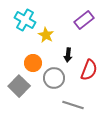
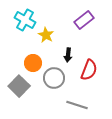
gray line: moved 4 px right
